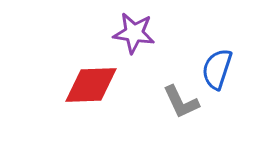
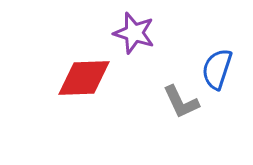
purple star: rotated 9 degrees clockwise
red diamond: moved 7 px left, 7 px up
